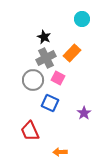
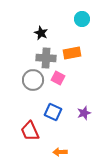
black star: moved 3 px left, 4 px up
orange rectangle: rotated 36 degrees clockwise
gray cross: rotated 30 degrees clockwise
blue square: moved 3 px right, 9 px down
purple star: rotated 16 degrees clockwise
